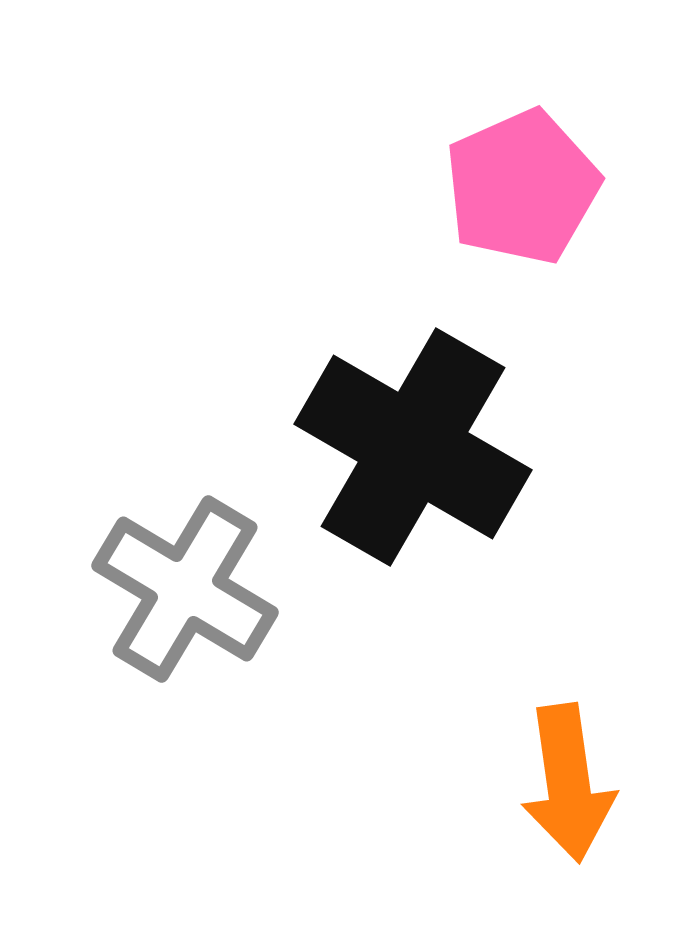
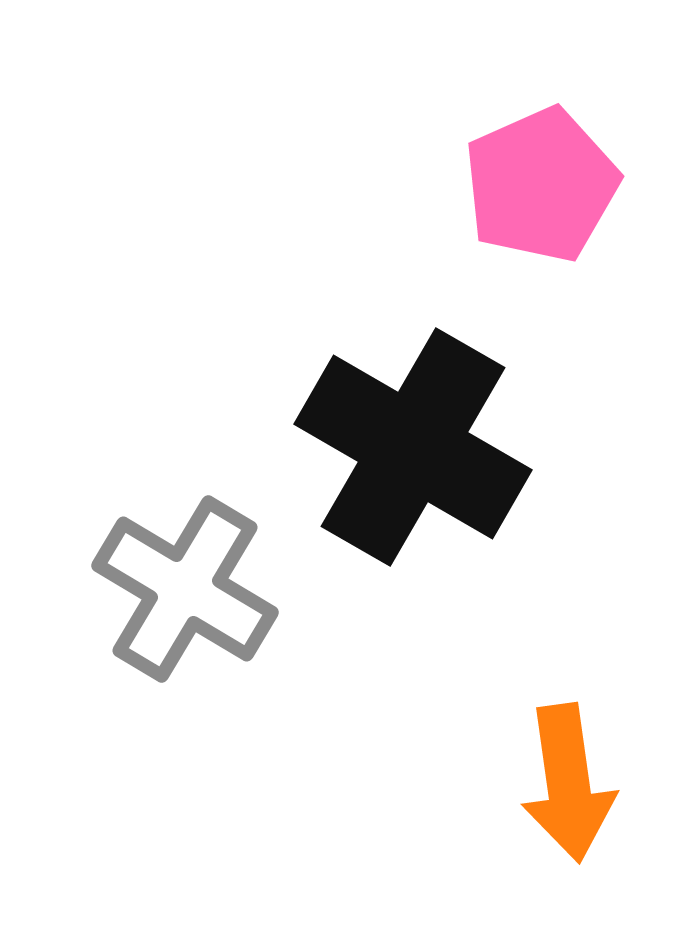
pink pentagon: moved 19 px right, 2 px up
